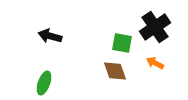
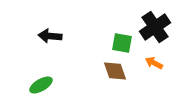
black arrow: rotated 10 degrees counterclockwise
orange arrow: moved 1 px left
green ellipse: moved 3 px left, 2 px down; rotated 40 degrees clockwise
